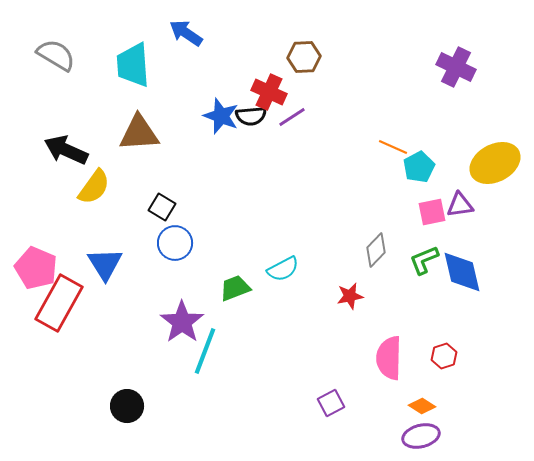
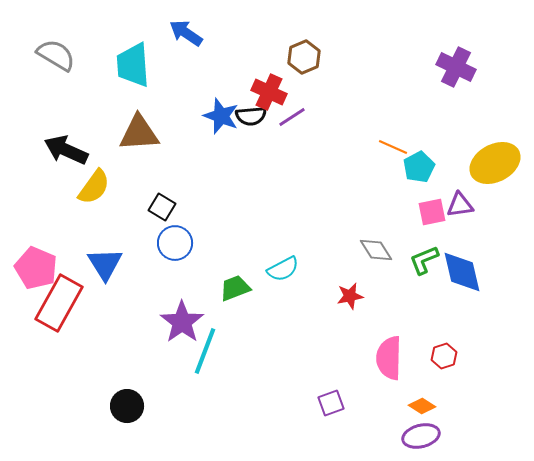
brown hexagon: rotated 20 degrees counterclockwise
gray diamond: rotated 76 degrees counterclockwise
purple square: rotated 8 degrees clockwise
